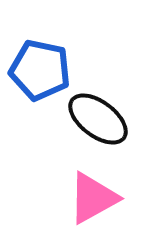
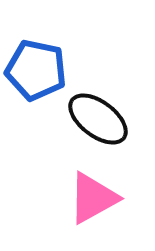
blue pentagon: moved 4 px left
